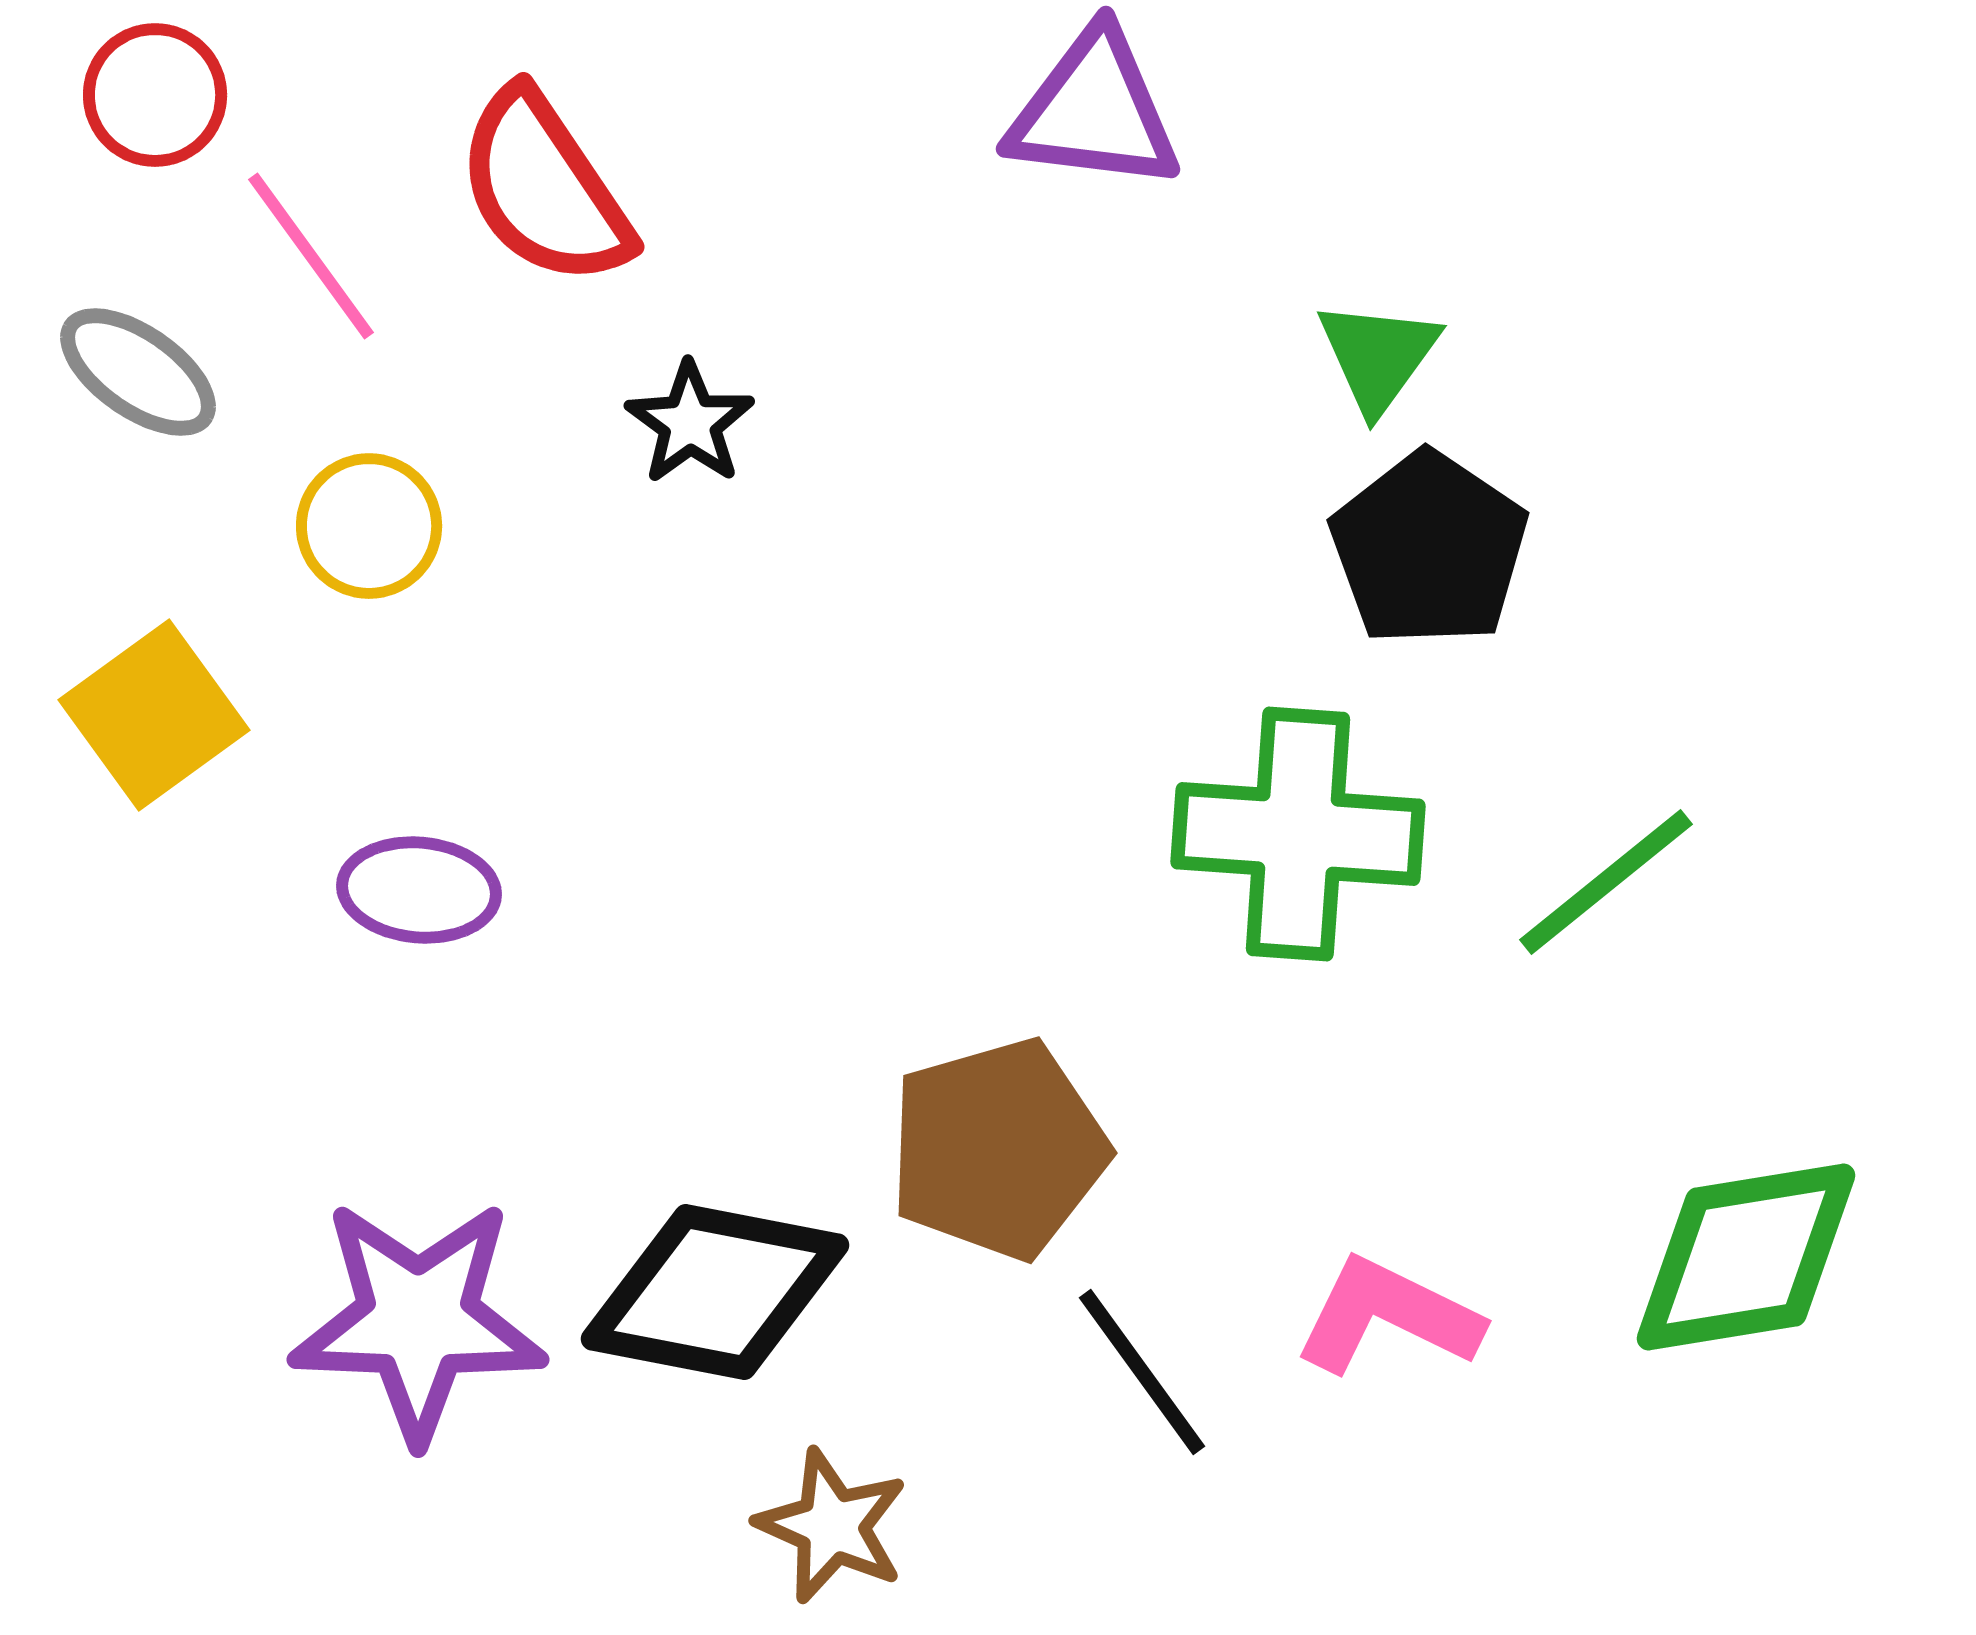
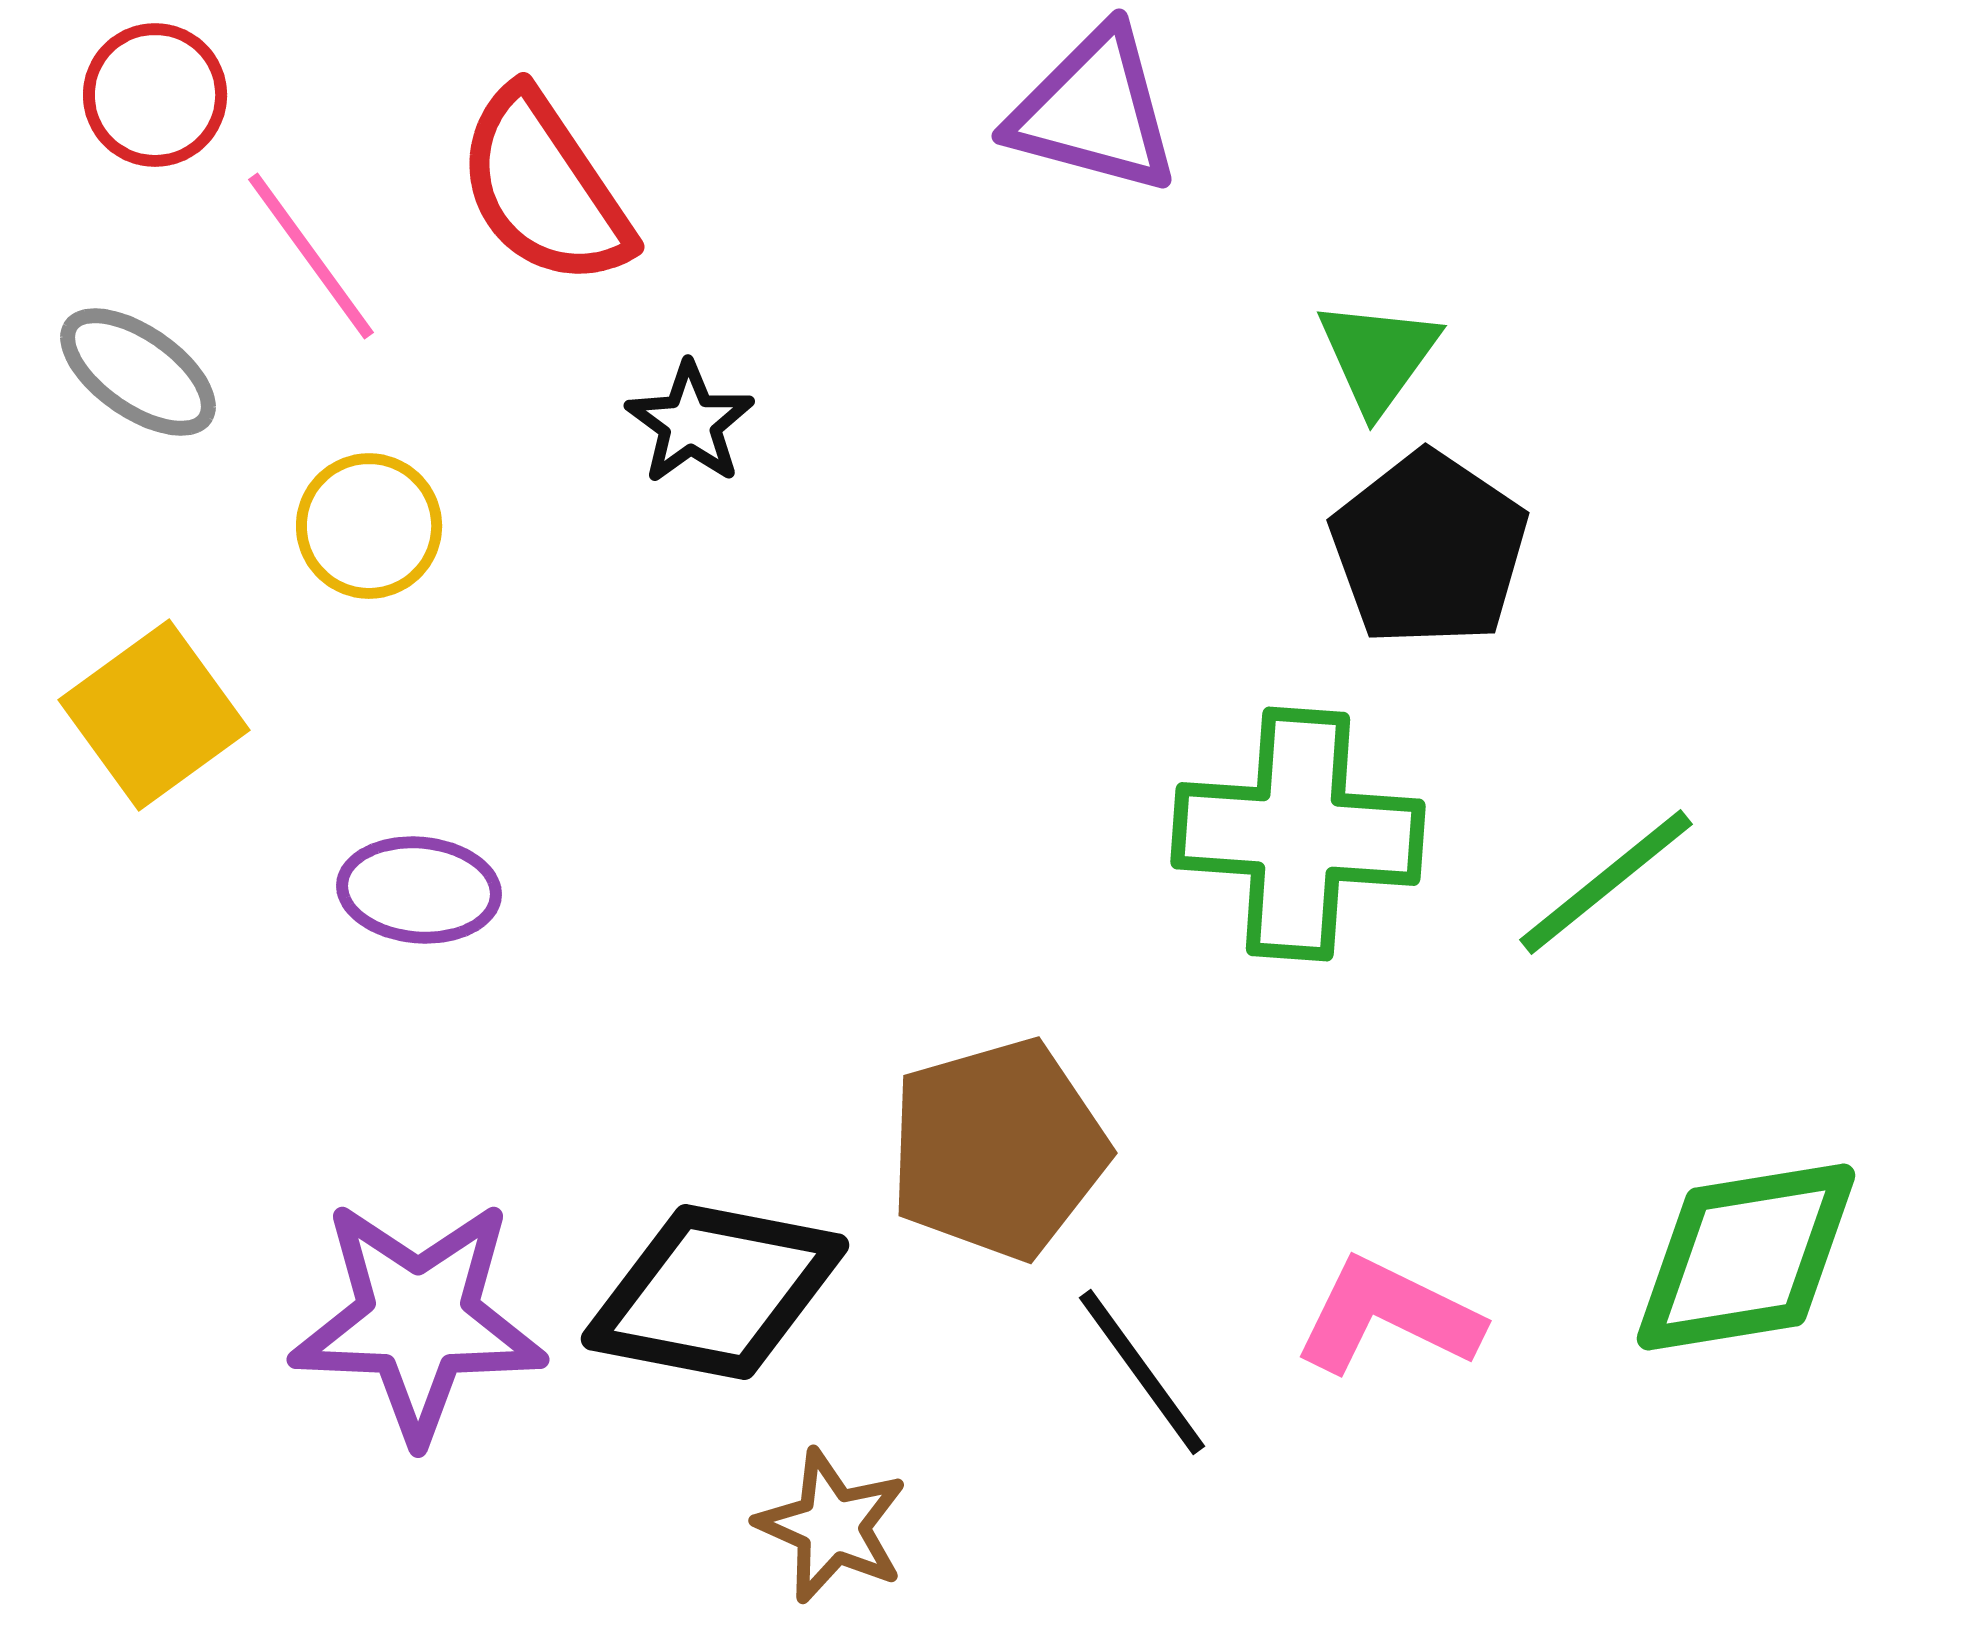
purple triangle: rotated 8 degrees clockwise
